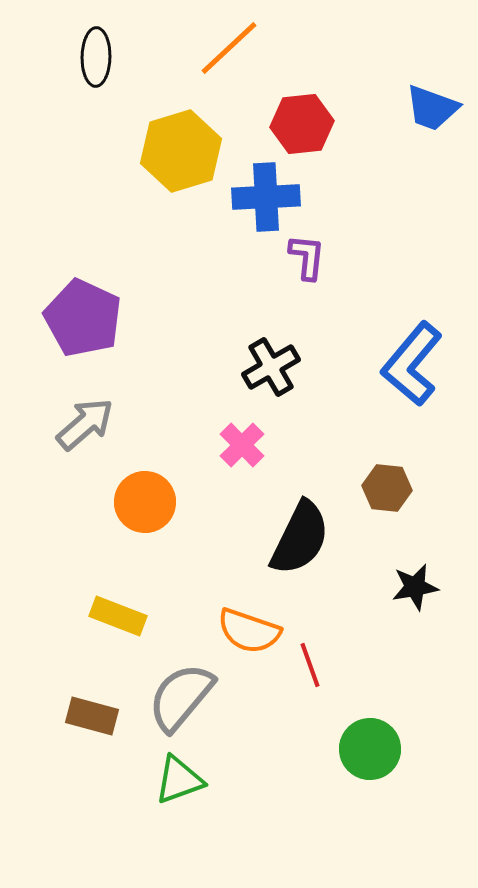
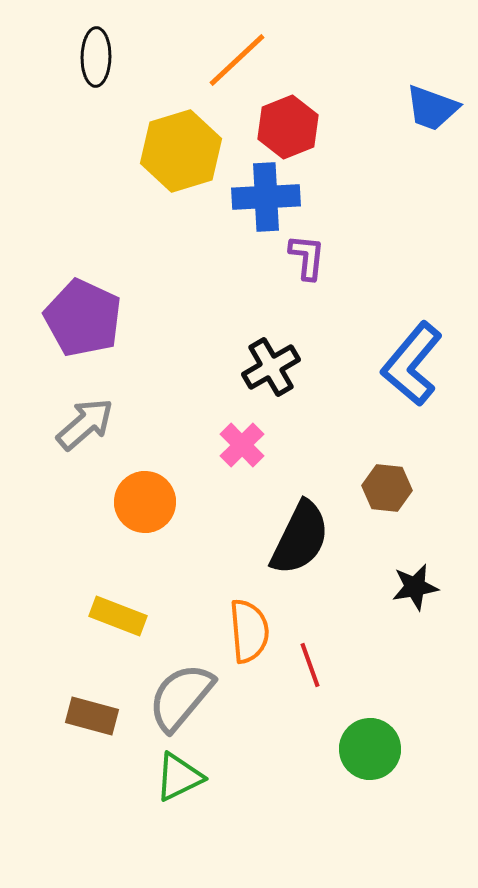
orange line: moved 8 px right, 12 px down
red hexagon: moved 14 px left, 3 px down; rotated 16 degrees counterclockwise
orange semicircle: rotated 114 degrees counterclockwise
green triangle: moved 3 px up; rotated 6 degrees counterclockwise
